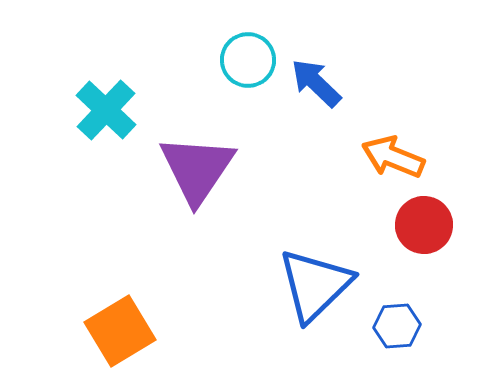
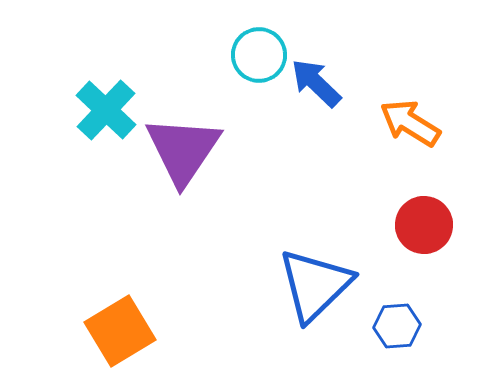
cyan circle: moved 11 px right, 5 px up
orange arrow: moved 17 px right, 34 px up; rotated 10 degrees clockwise
purple triangle: moved 14 px left, 19 px up
